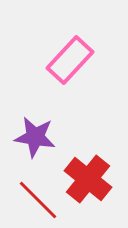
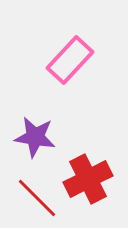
red cross: rotated 24 degrees clockwise
red line: moved 1 px left, 2 px up
